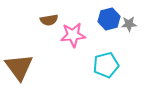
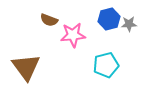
brown semicircle: rotated 30 degrees clockwise
brown triangle: moved 7 px right
